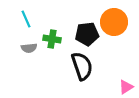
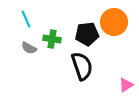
gray semicircle: rotated 35 degrees clockwise
pink triangle: moved 2 px up
